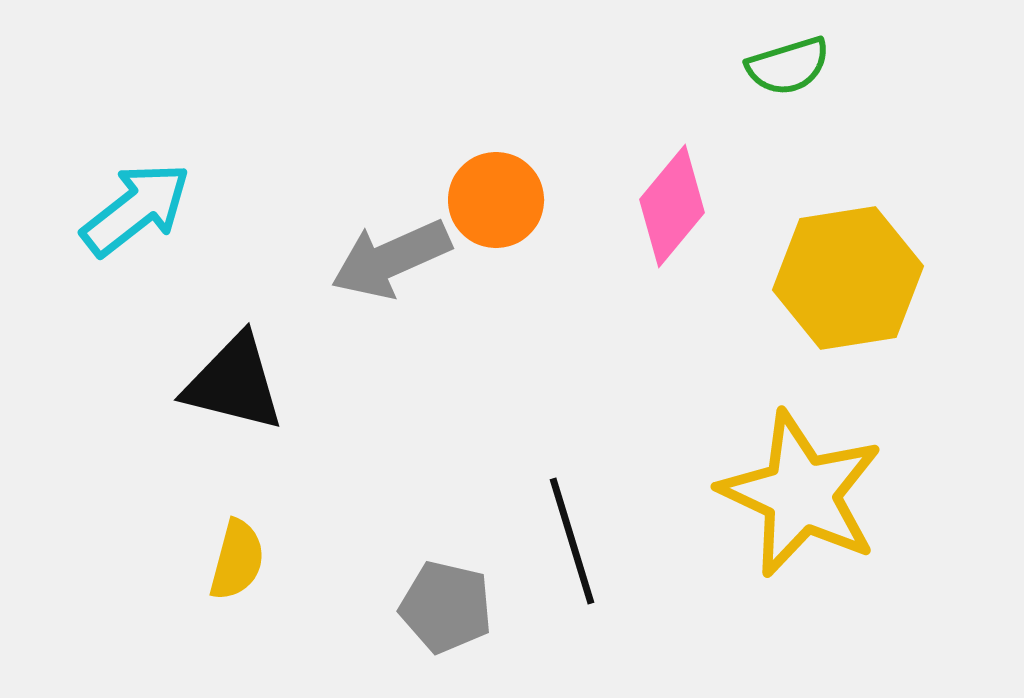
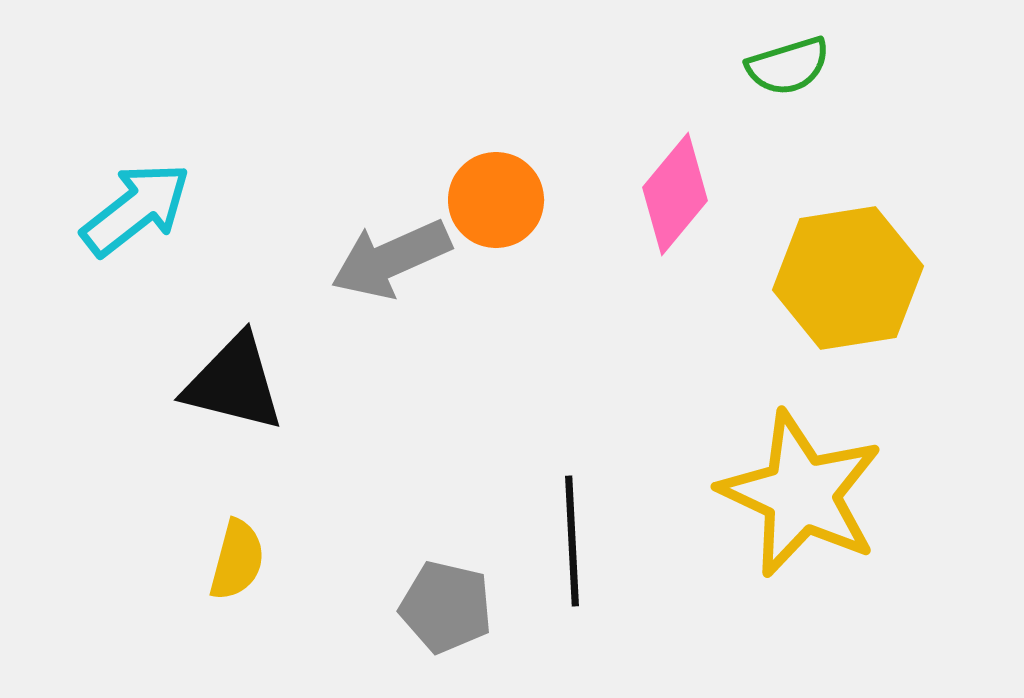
pink diamond: moved 3 px right, 12 px up
black line: rotated 14 degrees clockwise
